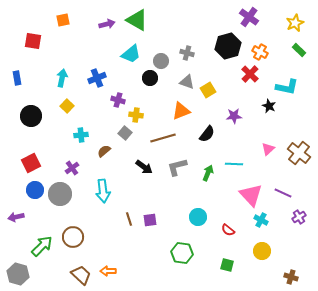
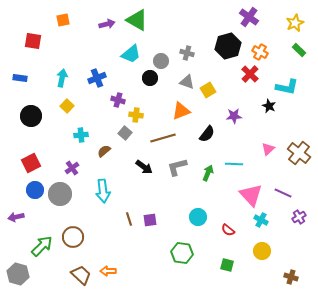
blue rectangle at (17, 78): moved 3 px right; rotated 72 degrees counterclockwise
